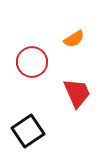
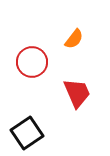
orange semicircle: rotated 20 degrees counterclockwise
black square: moved 1 px left, 2 px down
